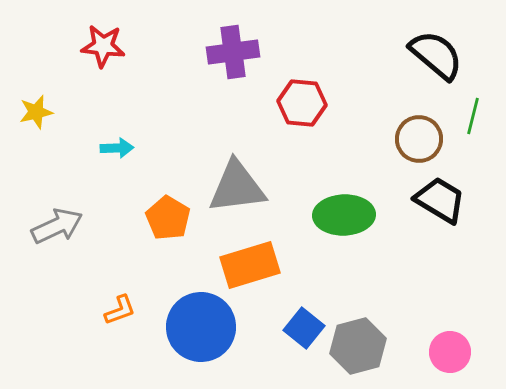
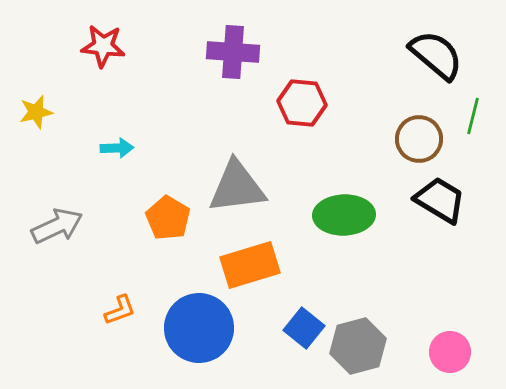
purple cross: rotated 12 degrees clockwise
blue circle: moved 2 px left, 1 px down
